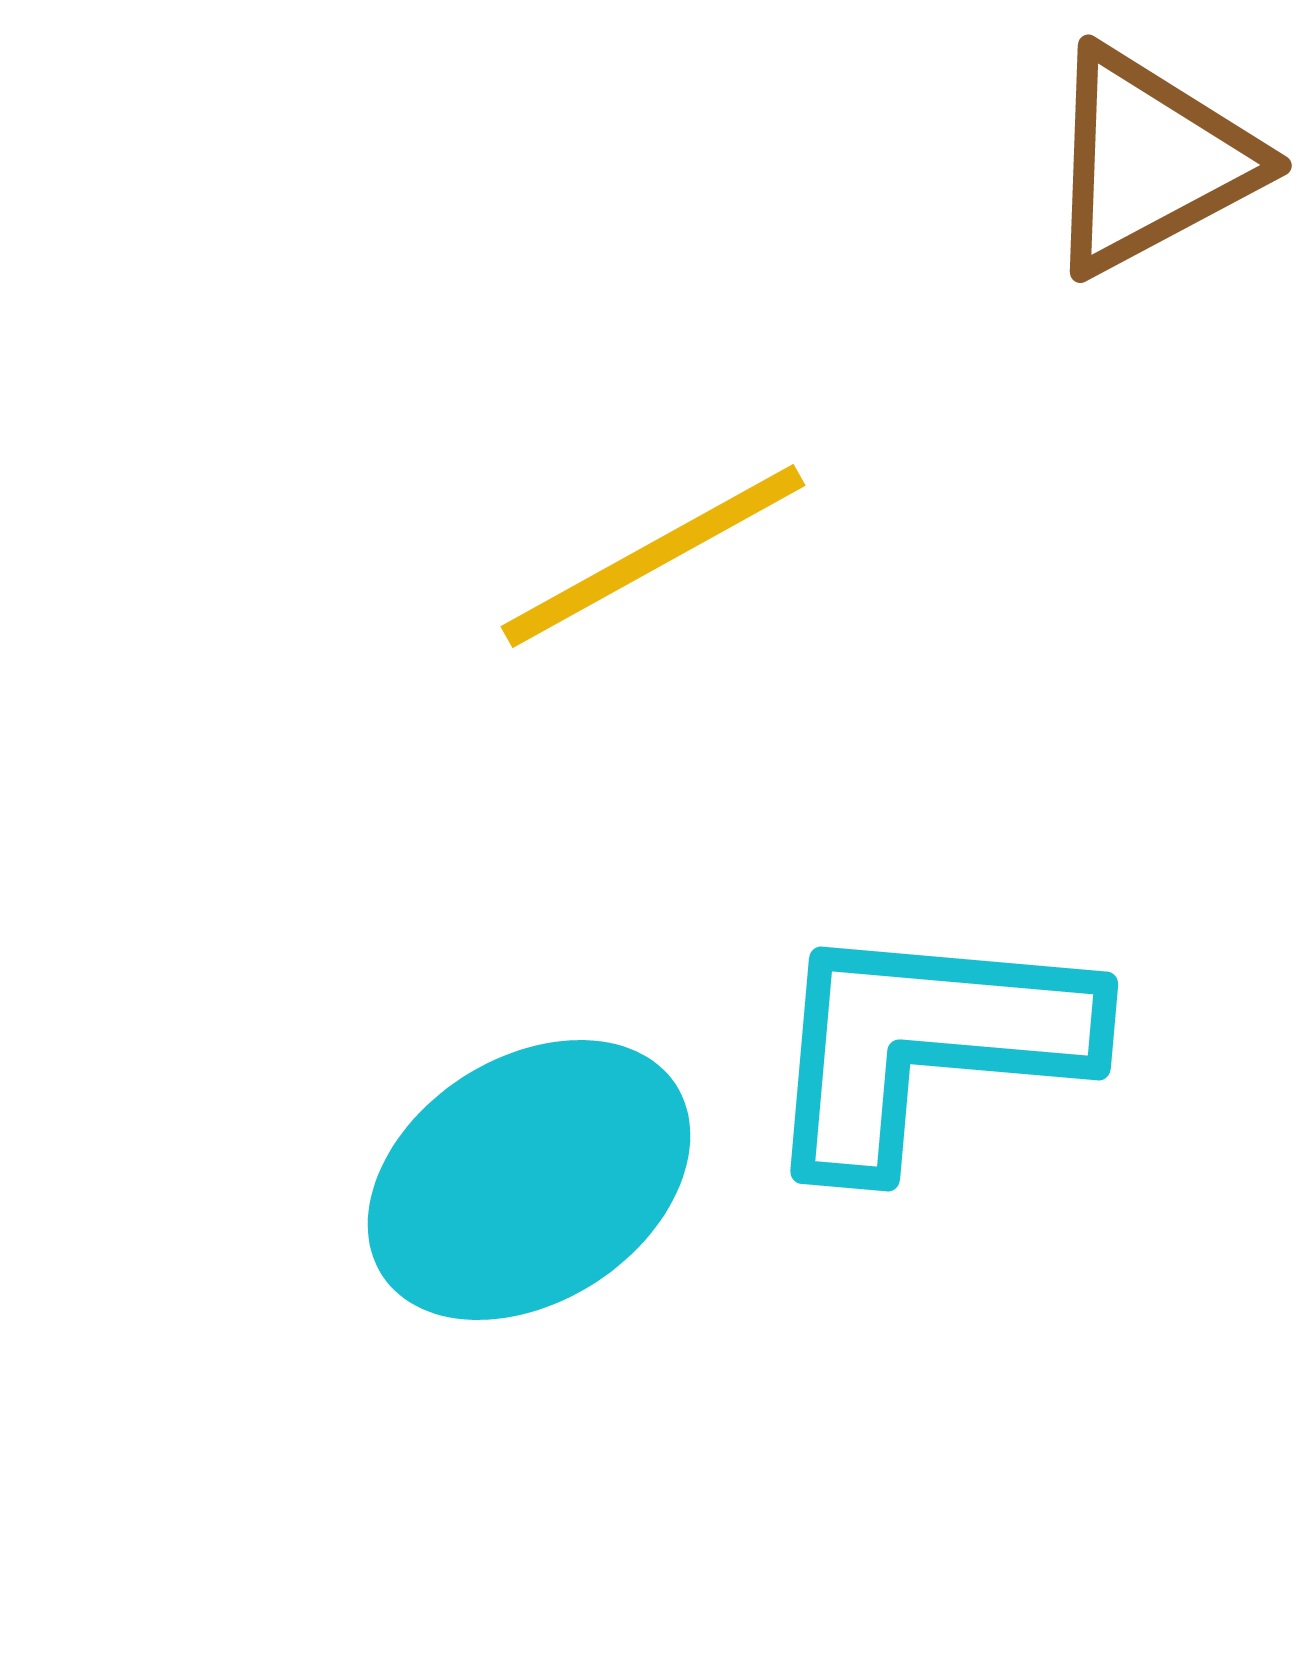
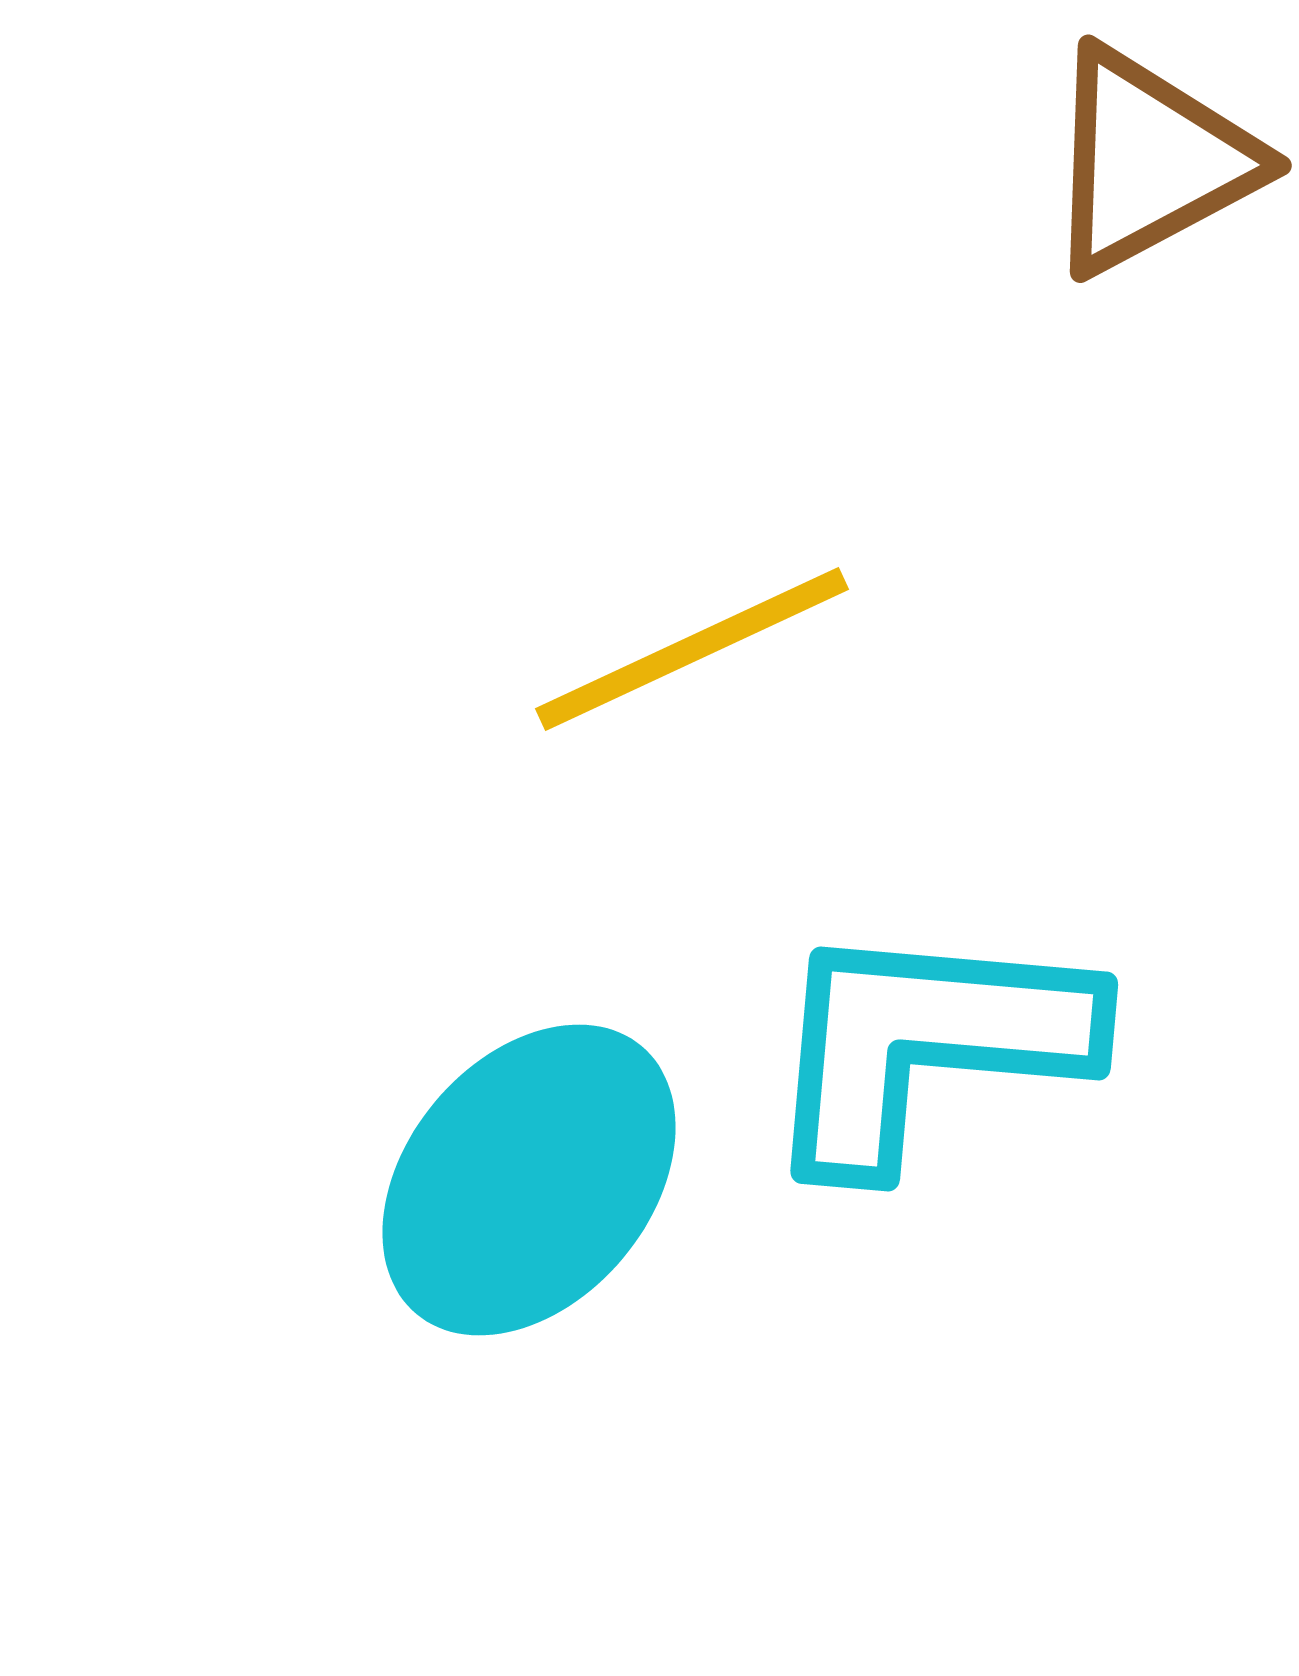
yellow line: moved 39 px right, 93 px down; rotated 4 degrees clockwise
cyan ellipse: rotated 17 degrees counterclockwise
